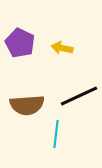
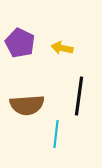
black line: rotated 57 degrees counterclockwise
